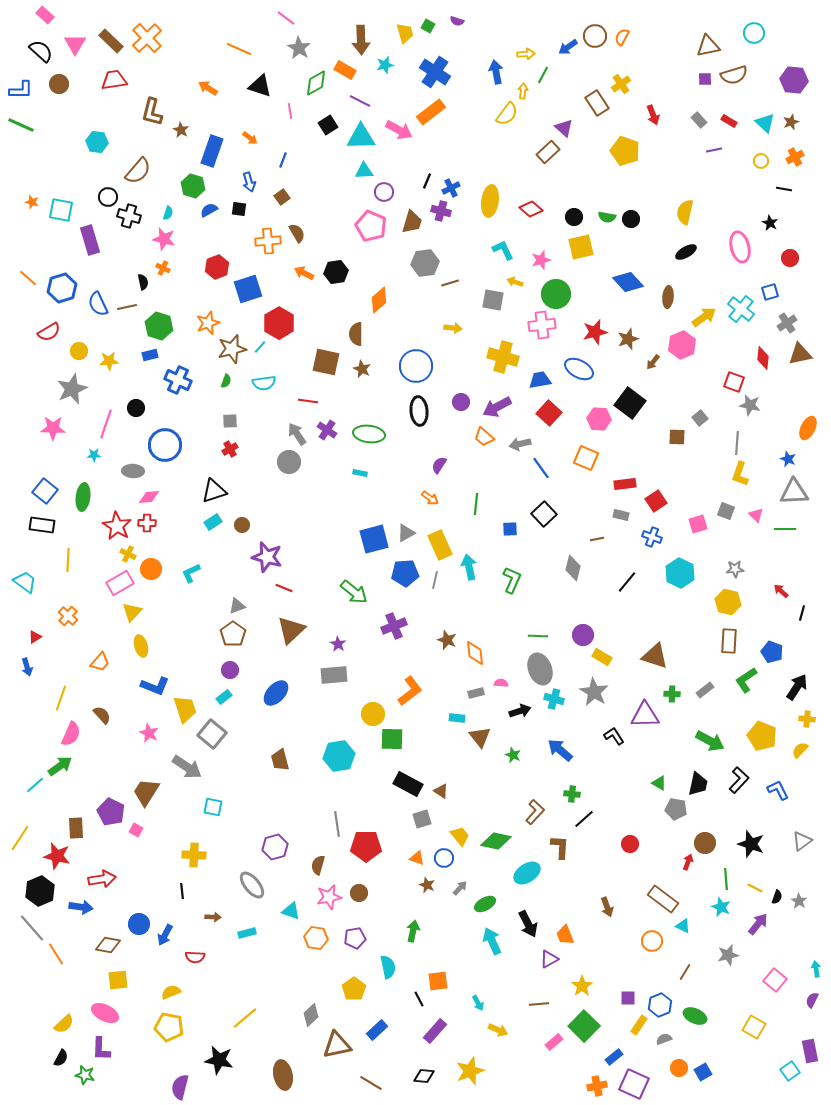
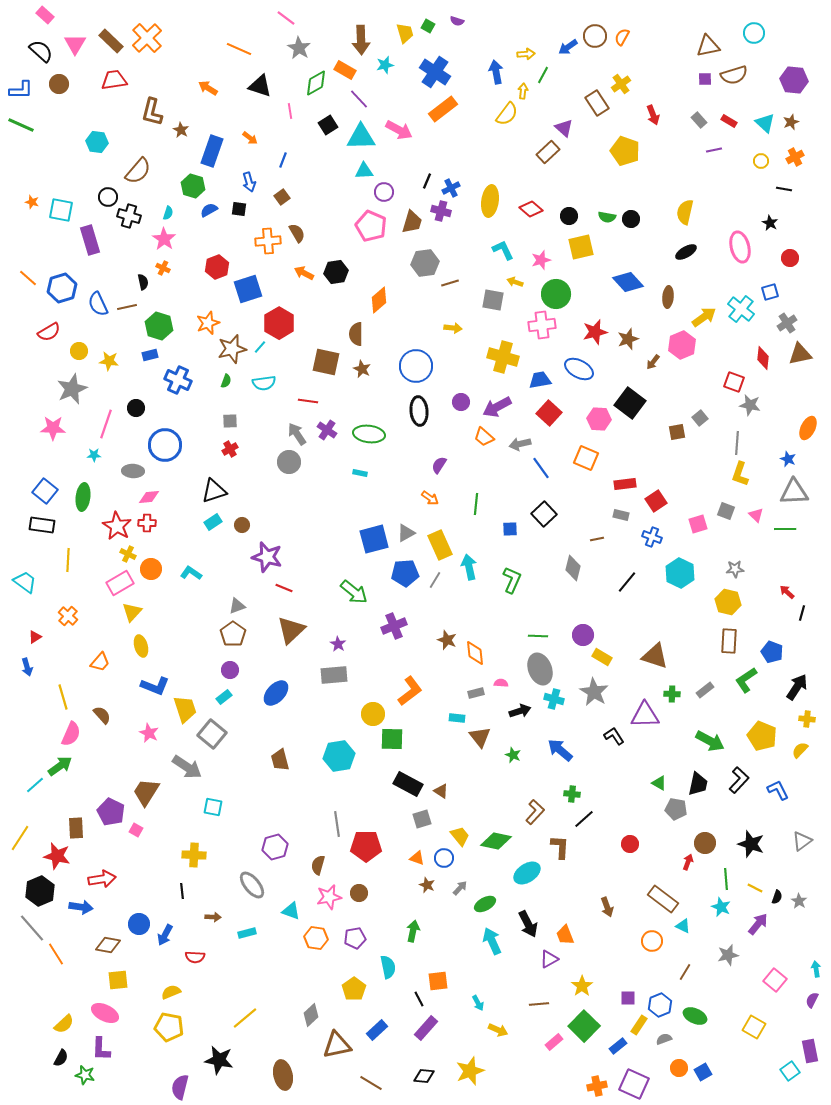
purple line at (360, 101): moved 1 px left, 2 px up; rotated 20 degrees clockwise
orange rectangle at (431, 112): moved 12 px right, 3 px up
black circle at (574, 217): moved 5 px left, 1 px up
pink star at (164, 239): rotated 20 degrees clockwise
yellow star at (109, 361): rotated 12 degrees clockwise
brown square at (677, 437): moved 5 px up; rotated 12 degrees counterclockwise
cyan L-shape at (191, 573): rotated 60 degrees clockwise
gray line at (435, 580): rotated 18 degrees clockwise
red arrow at (781, 591): moved 6 px right, 1 px down
yellow line at (61, 698): moved 2 px right, 1 px up; rotated 35 degrees counterclockwise
purple rectangle at (435, 1031): moved 9 px left, 3 px up
blue rectangle at (614, 1057): moved 4 px right, 11 px up
